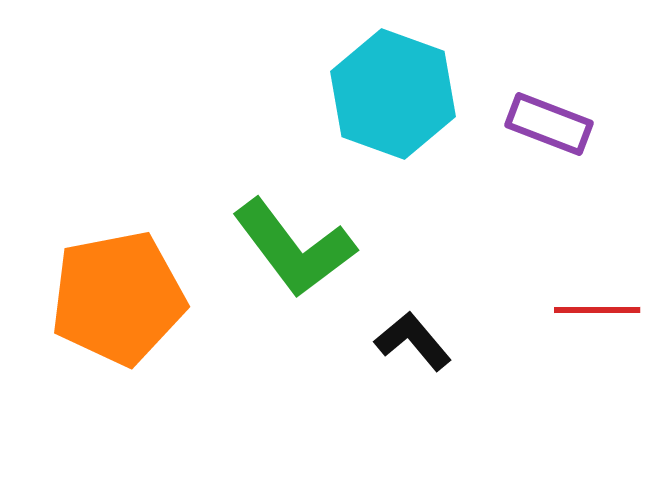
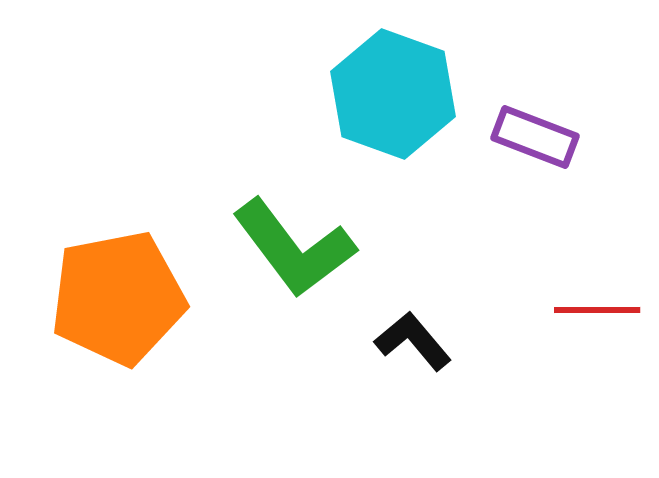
purple rectangle: moved 14 px left, 13 px down
